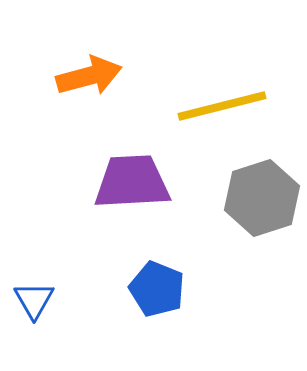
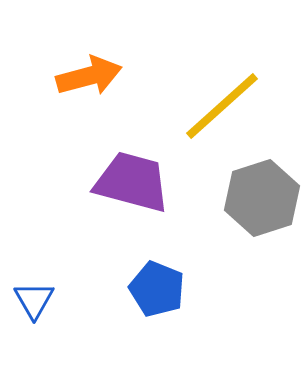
yellow line: rotated 28 degrees counterclockwise
purple trapezoid: rotated 18 degrees clockwise
